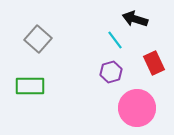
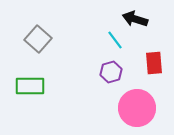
red rectangle: rotated 20 degrees clockwise
